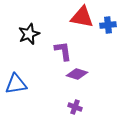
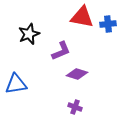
blue cross: moved 1 px up
purple L-shape: moved 2 px left; rotated 75 degrees clockwise
